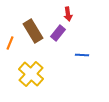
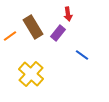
brown rectangle: moved 4 px up
orange line: moved 7 px up; rotated 32 degrees clockwise
blue line: rotated 32 degrees clockwise
